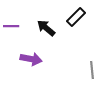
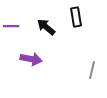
black rectangle: rotated 54 degrees counterclockwise
black arrow: moved 1 px up
gray line: rotated 18 degrees clockwise
